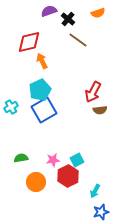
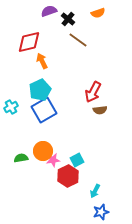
orange circle: moved 7 px right, 31 px up
